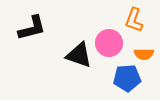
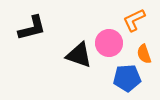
orange L-shape: rotated 45 degrees clockwise
orange semicircle: rotated 72 degrees clockwise
